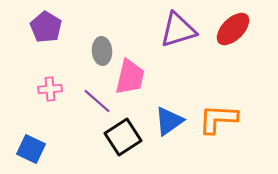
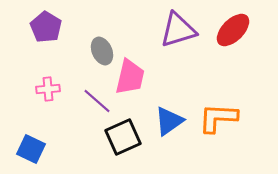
red ellipse: moved 1 px down
gray ellipse: rotated 20 degrees counterclockwise
pink cross: moved 2 px left
orange L-shape: moved 1 px up
black square: rotated 9 degrees clockwise
